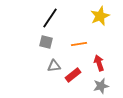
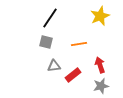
red arrow: moved 1 px right, 2 px down
